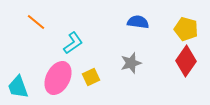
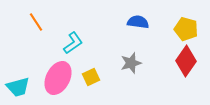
orange line: rotated 18 degrees clockwise
cyan trapezoid: rotated 85 degrees counterclockwise
